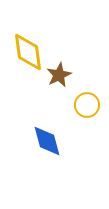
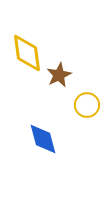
yellow diamond: moved 1 px left, 1 px down
blue diamond: moved 4 px left, 2 px up
